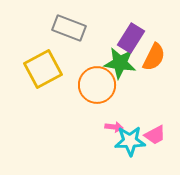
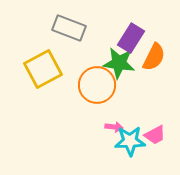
green star: moved 1 px left
